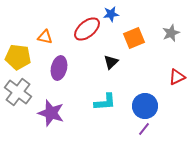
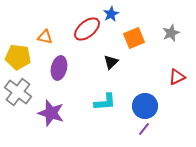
blue star: rotated 21 degrees counterclockwise
